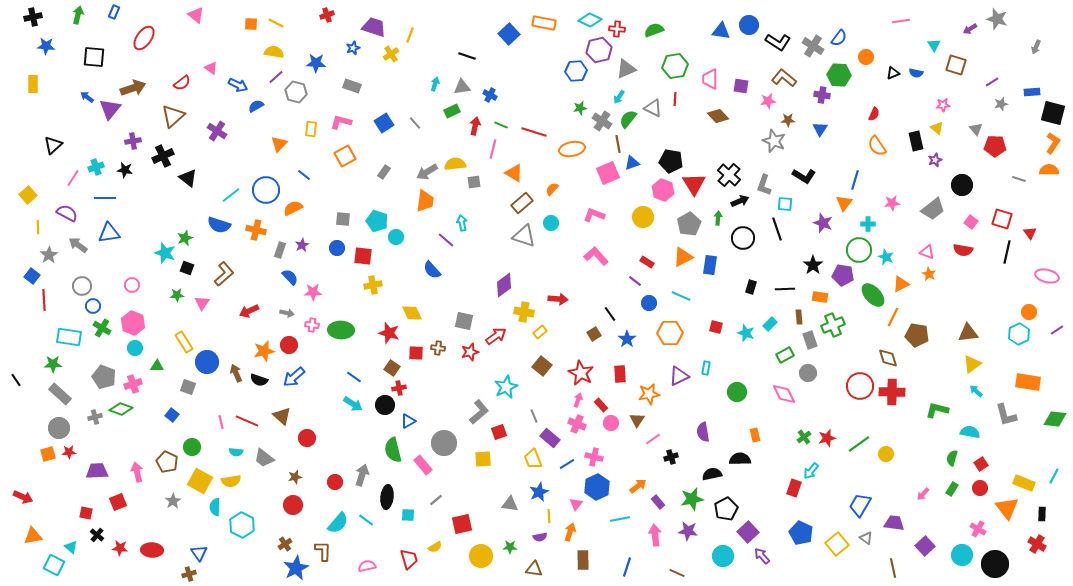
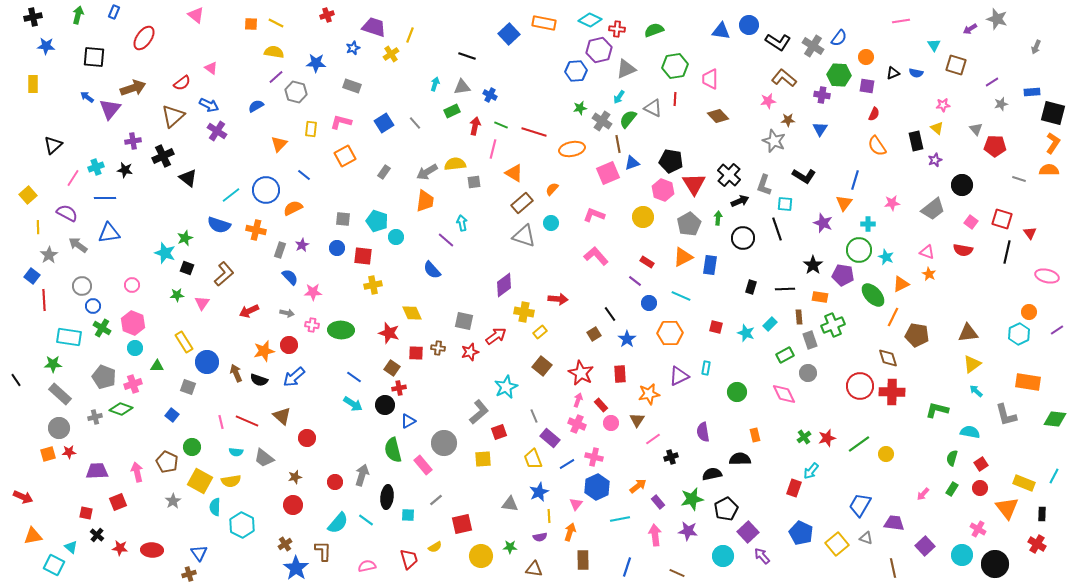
blue arrow at (238, 85): moved 29 px left, 20 px down
purple square at (741, 86): moved 126 px right
gray triangle at (866, 538): rotated 16 degrees counterclockwise
blue star at (296, 568): rotated 10 degrees counterclockwise
